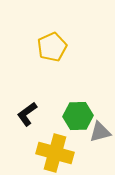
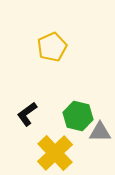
green hexagon: rotated 16 degrees clockwise
gray triangle: rotated 15 degrees clockwise
yellow cross: rotated 30 degrees clockwise
